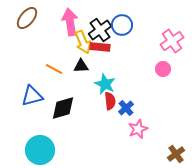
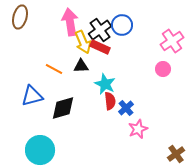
brown ellipse: moved 7 px left, 1 px up; rotated 25 degrees counterclockwise
red rectangle: rotated 18 degrees clockwise
